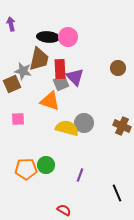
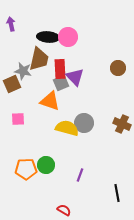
brown cross: moved 2 px up
black line: rotated 12 degrees clockwise
